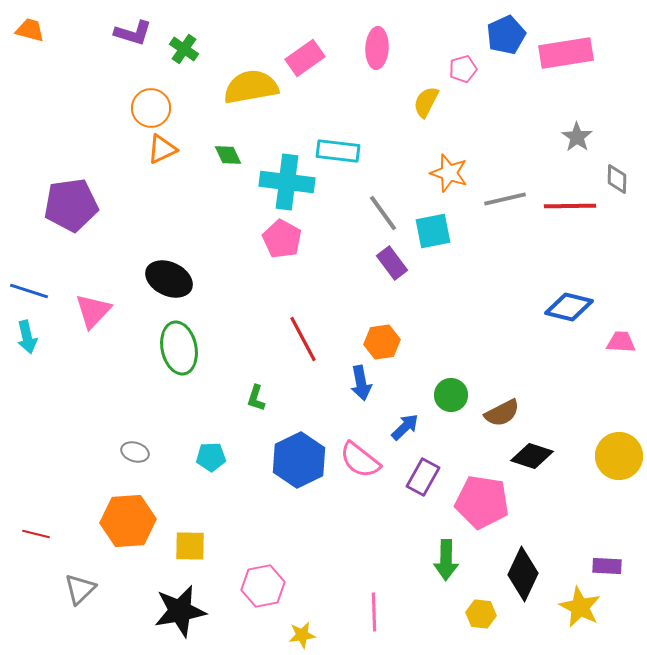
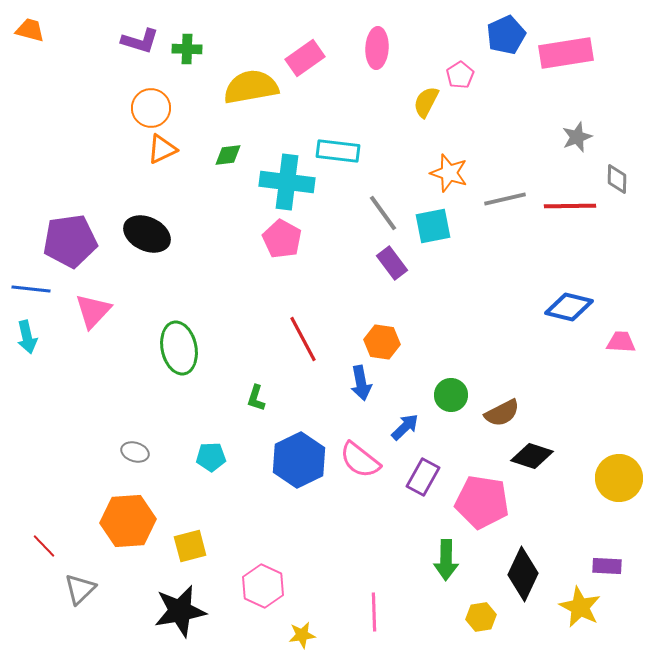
purple L-shape at (133, 33): moved 7 px right, 8 px down
green cross at (184, 49): moved 3 px right; rotated 32 degrees counterclockwise
pink pentagon at (463, 69): moved 3 px left, 6 px down; rotated 16 degrees counterclockwise
gray star at (577, 137): rotated 16 degrees clockwise
green diamond at (228, 155): rotated 72 degrees counterclockwise
purple pentagon at (71, 205): moved 1 px left, 36 px down
cyan square at (433, 231): moved 5 px up
black ellipse at (169, 279): moved 22 px left, 45 px up
blue line at (29, 291): moved 2 px right, 2 px up; rotated 12 degrees counterclockwise
orange hexagon at (382, 342): rotated 16 degrees clockwise
yellow circle at (619, 456): moved 22 px down
red line at (36, 534): moved 8 px right, 12 px down; rotated 32 degrees clockwise
yellow square at (190, 546): rotated 16 degrees counterclockwise
pink hexagon at (263, 586): rotated 24 degrees counterclockwise
yellow hexagon at (481, 614): moved 3 px down; rotated 16 degrees counterclockwise
